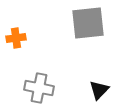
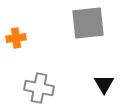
black triangle: moved 5 px right, 6 px up; rotated 15 degrees counterclockwise
